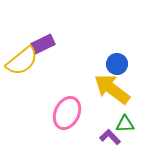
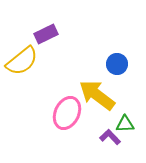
purple rectangle: moved 3 px right, 10 px up
yellow arrow: moved 15 px left, 6 px down
